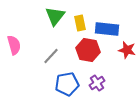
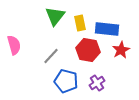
red star: moved 6 px left; rotated 30 degrees clockwise
blue pentagon: moved 1 px left, 3 px up; rotated 25 degrees clockwise
